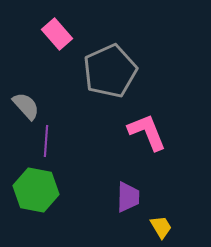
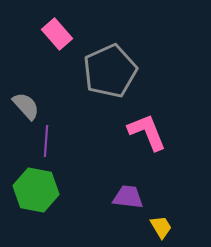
purple trapezoid: rotated 84 degrees counterclockwise
